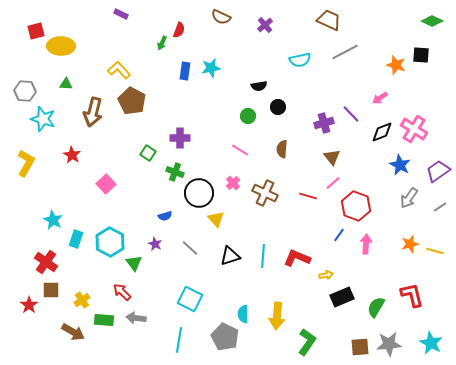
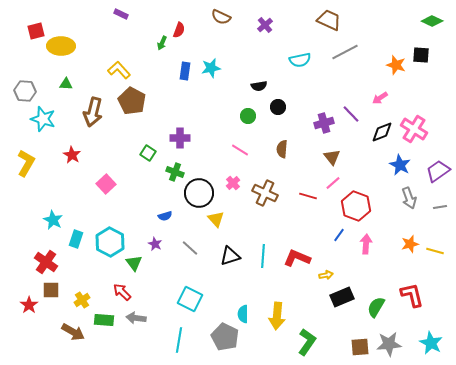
gray arrow at (409, 198): rotated 55 degrees counterclockwise
gray line at (440, 207): rotated 24 degrees clockwise
